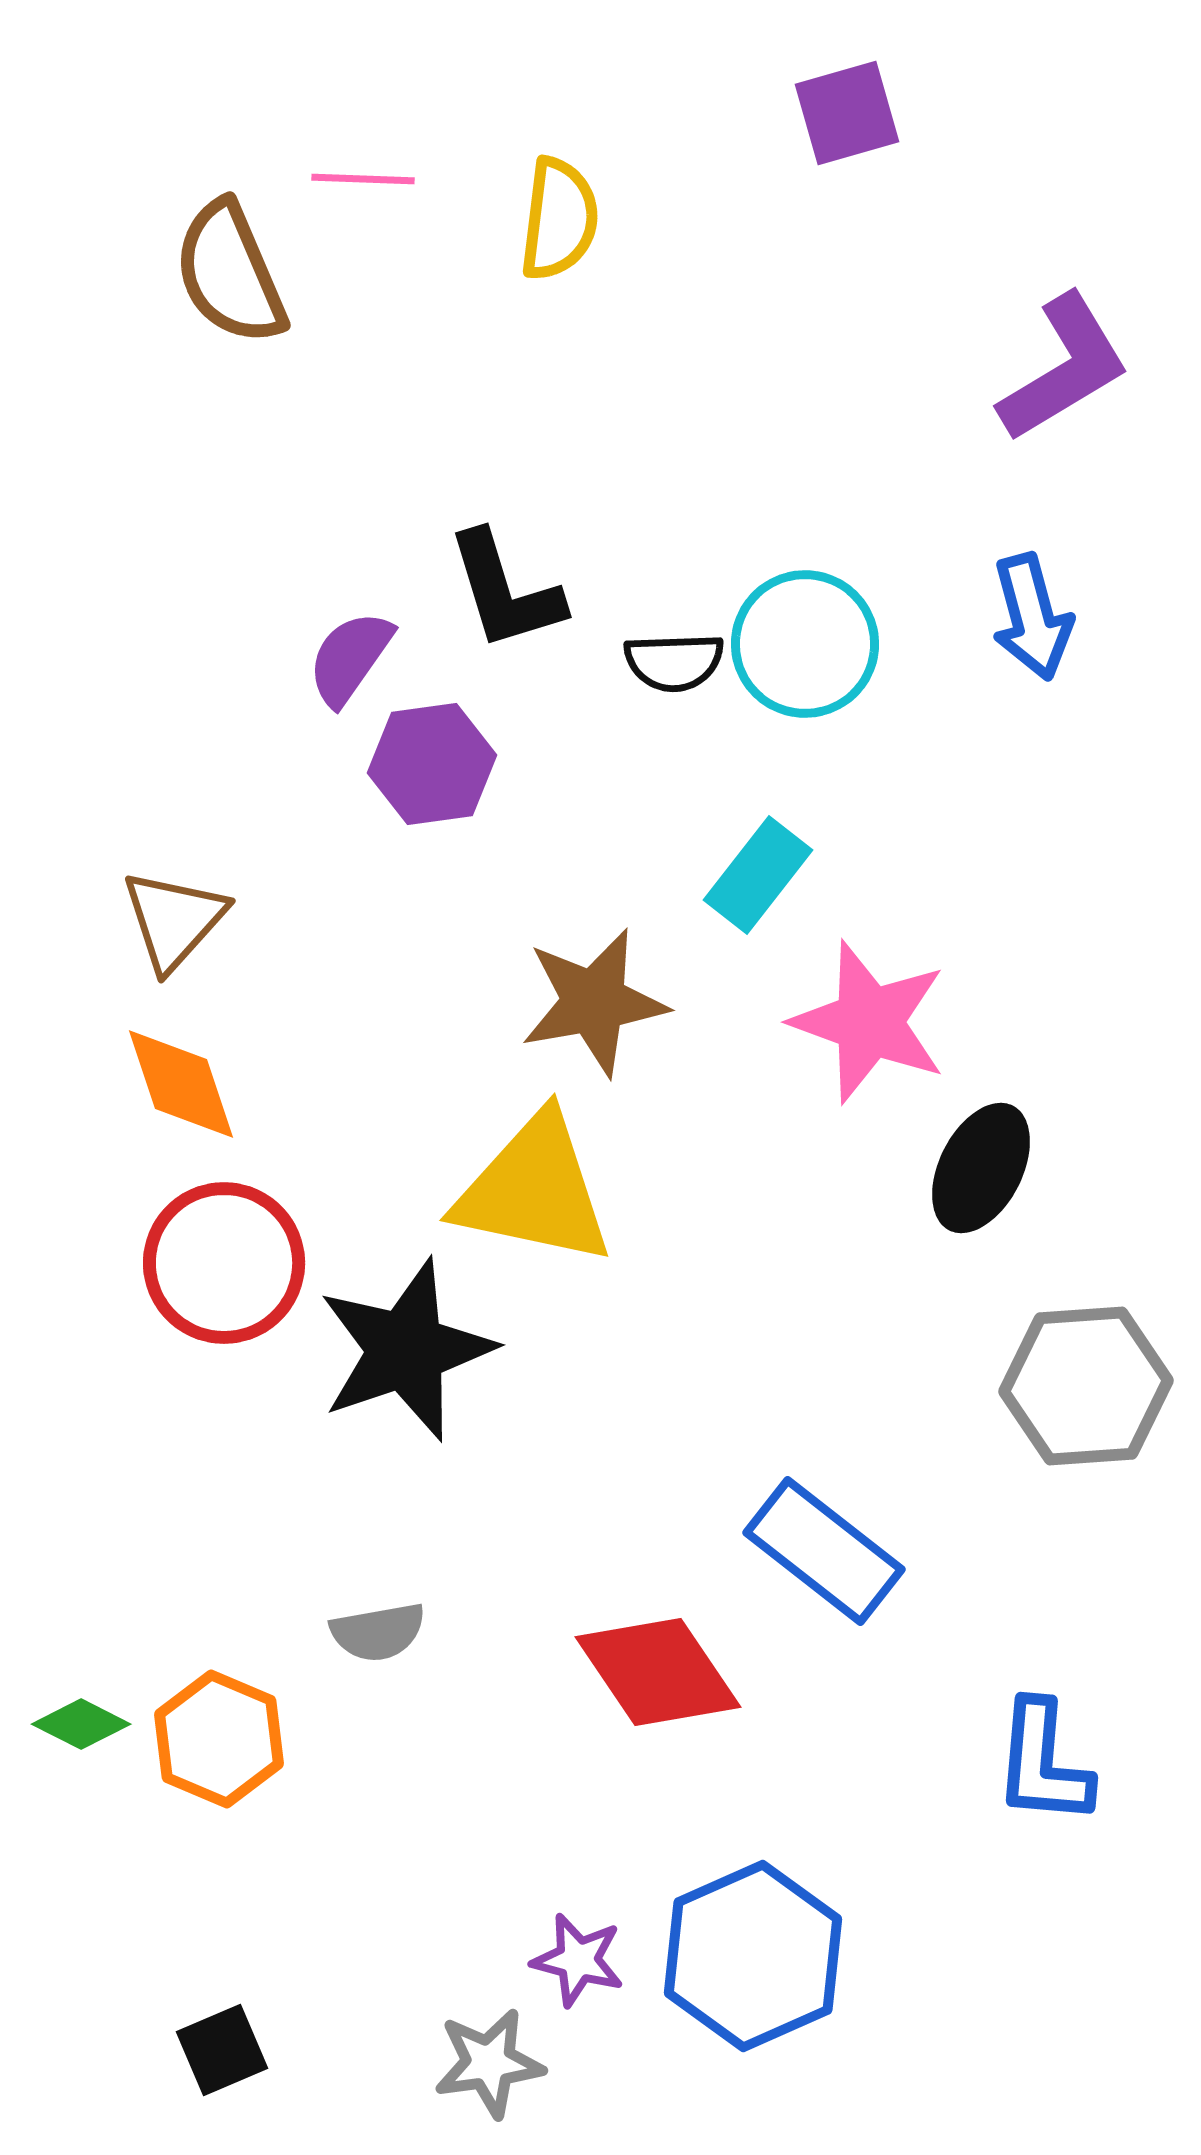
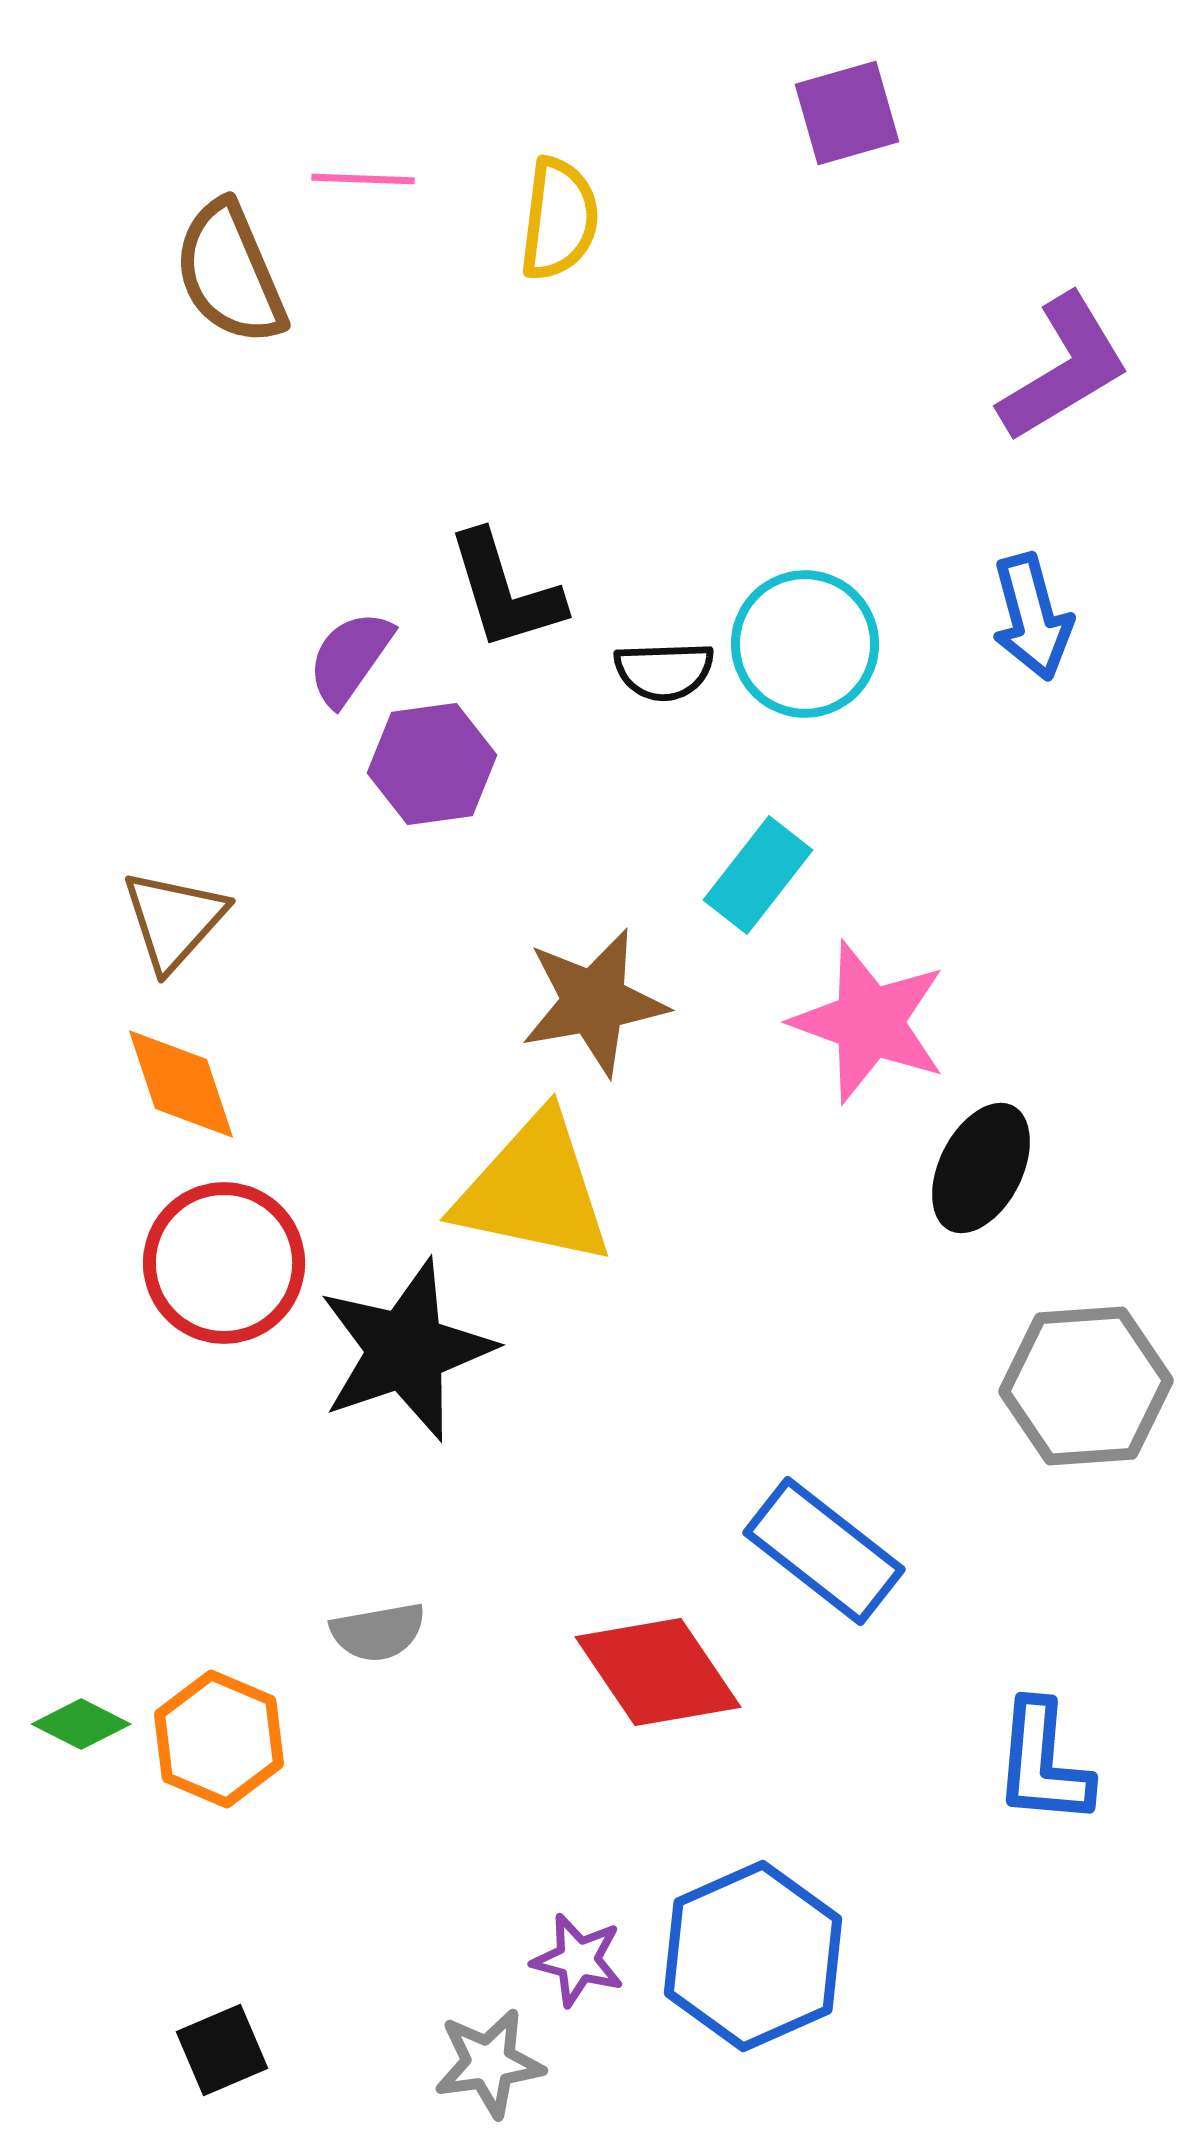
black semicircle: moved 10 px left, 9 px down
